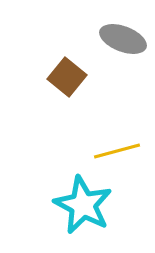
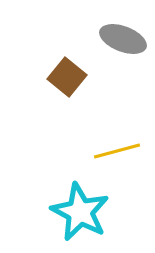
cyan star: moved 3 px left, 7 px down
